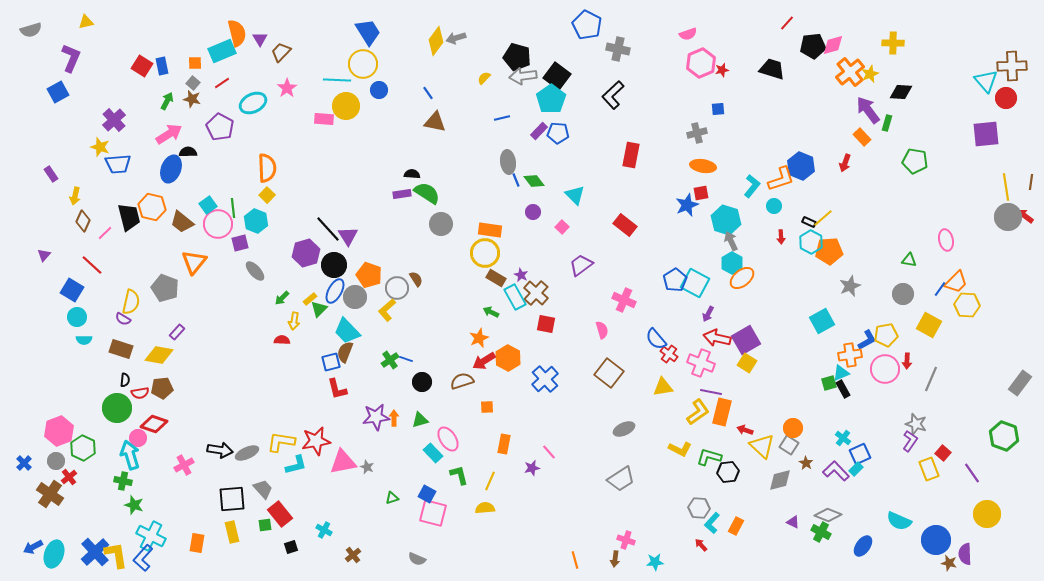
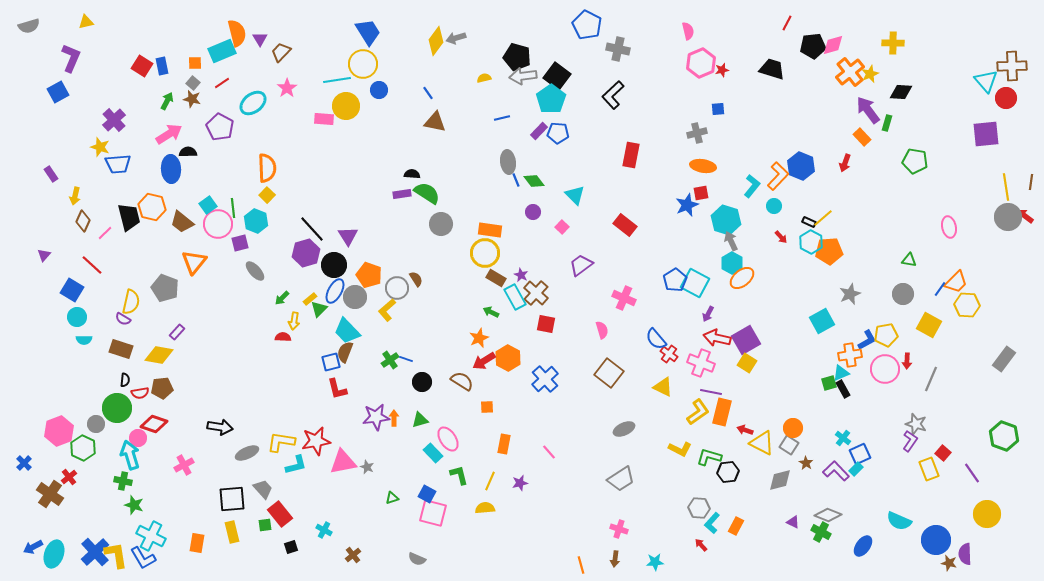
red line at (787, 23): rotated 14 degrees counterclockwise
gray semicircle at (31, 30): moved 2 px left, 4 px up
pink semicircle at (688, 34): moved 3 px up; rotated 84 degrees counterclockwise
yellow semicircle at (484, 78): rotated 32 degrees clockwise
cyan line at (337, 80): rotated 12 degrees counterclockwise
cyan ellipse at (253, 103): rotated 12 degrees counterclockwise
blue ellipse at (171, 169): rotated 24 degrees counterclockwise
orange L-shape at (781, 179): moved 3 px left, 3 px up; rotated 28 degrees counterclockwise
black line at (328, 229): moved 16 px left
red arrow at (781, 237): rotated 40 degrees counterclockwise
pink ellipse at (946, 240): moved 3 px right, 13 px up
gray star at (850, 286): moved 8 px down
pink cross at (624, 300): moved 2 px up
red semicircle at (282, 340): moved 1 px right, 3 px up
brown semicircle at (462, 381): rotated 50 degrees clockwise
gray rectangle at (1020, 383): moved 16 px left, 24 px up
yellow triangle at (663, 387): rotated 35 degrees clockwise
yellow triangle at (762, 446): moved 3 px up; rotated 16 degrees counterclockwise
black arrow at (220, 450): moved 23 px up
gray circle at (56, 461): moved 40 px right, 37 px up
purple star at (532, 468): moved 12 px left, 15 px down
pink cross at (626, 540): moved 7 px left, 11 px up
blue L-shape at (143, 558): rotated 72 degrees counterclockwise
orange line at (575, 560): moved 6 px right, 5 px down
